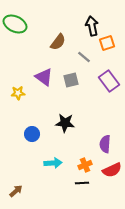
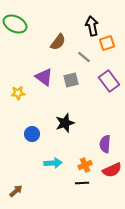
black star: rotated 24 degrees counterclockwise
